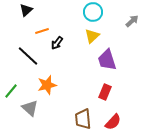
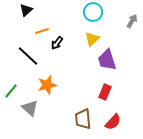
gray arrow: rotated 16 degrees counterclockwise
yellow triangle: moved 3 px down
